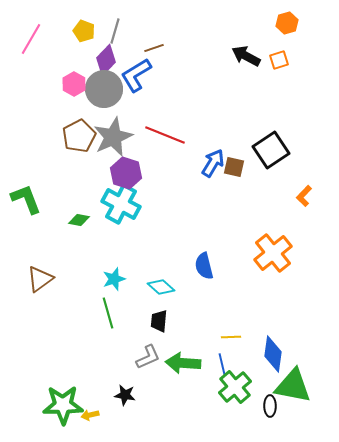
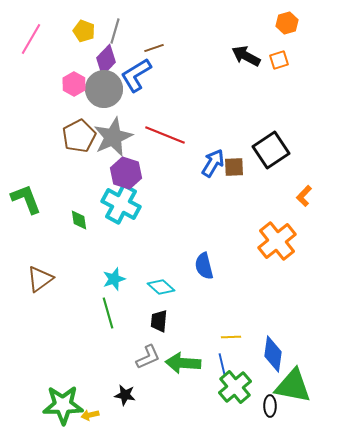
brown square: rotated 15 degrees counterclockwise
green diamond: rotated 70 degrees clockwise
orange cross: moved 4 px right, 12 px up
